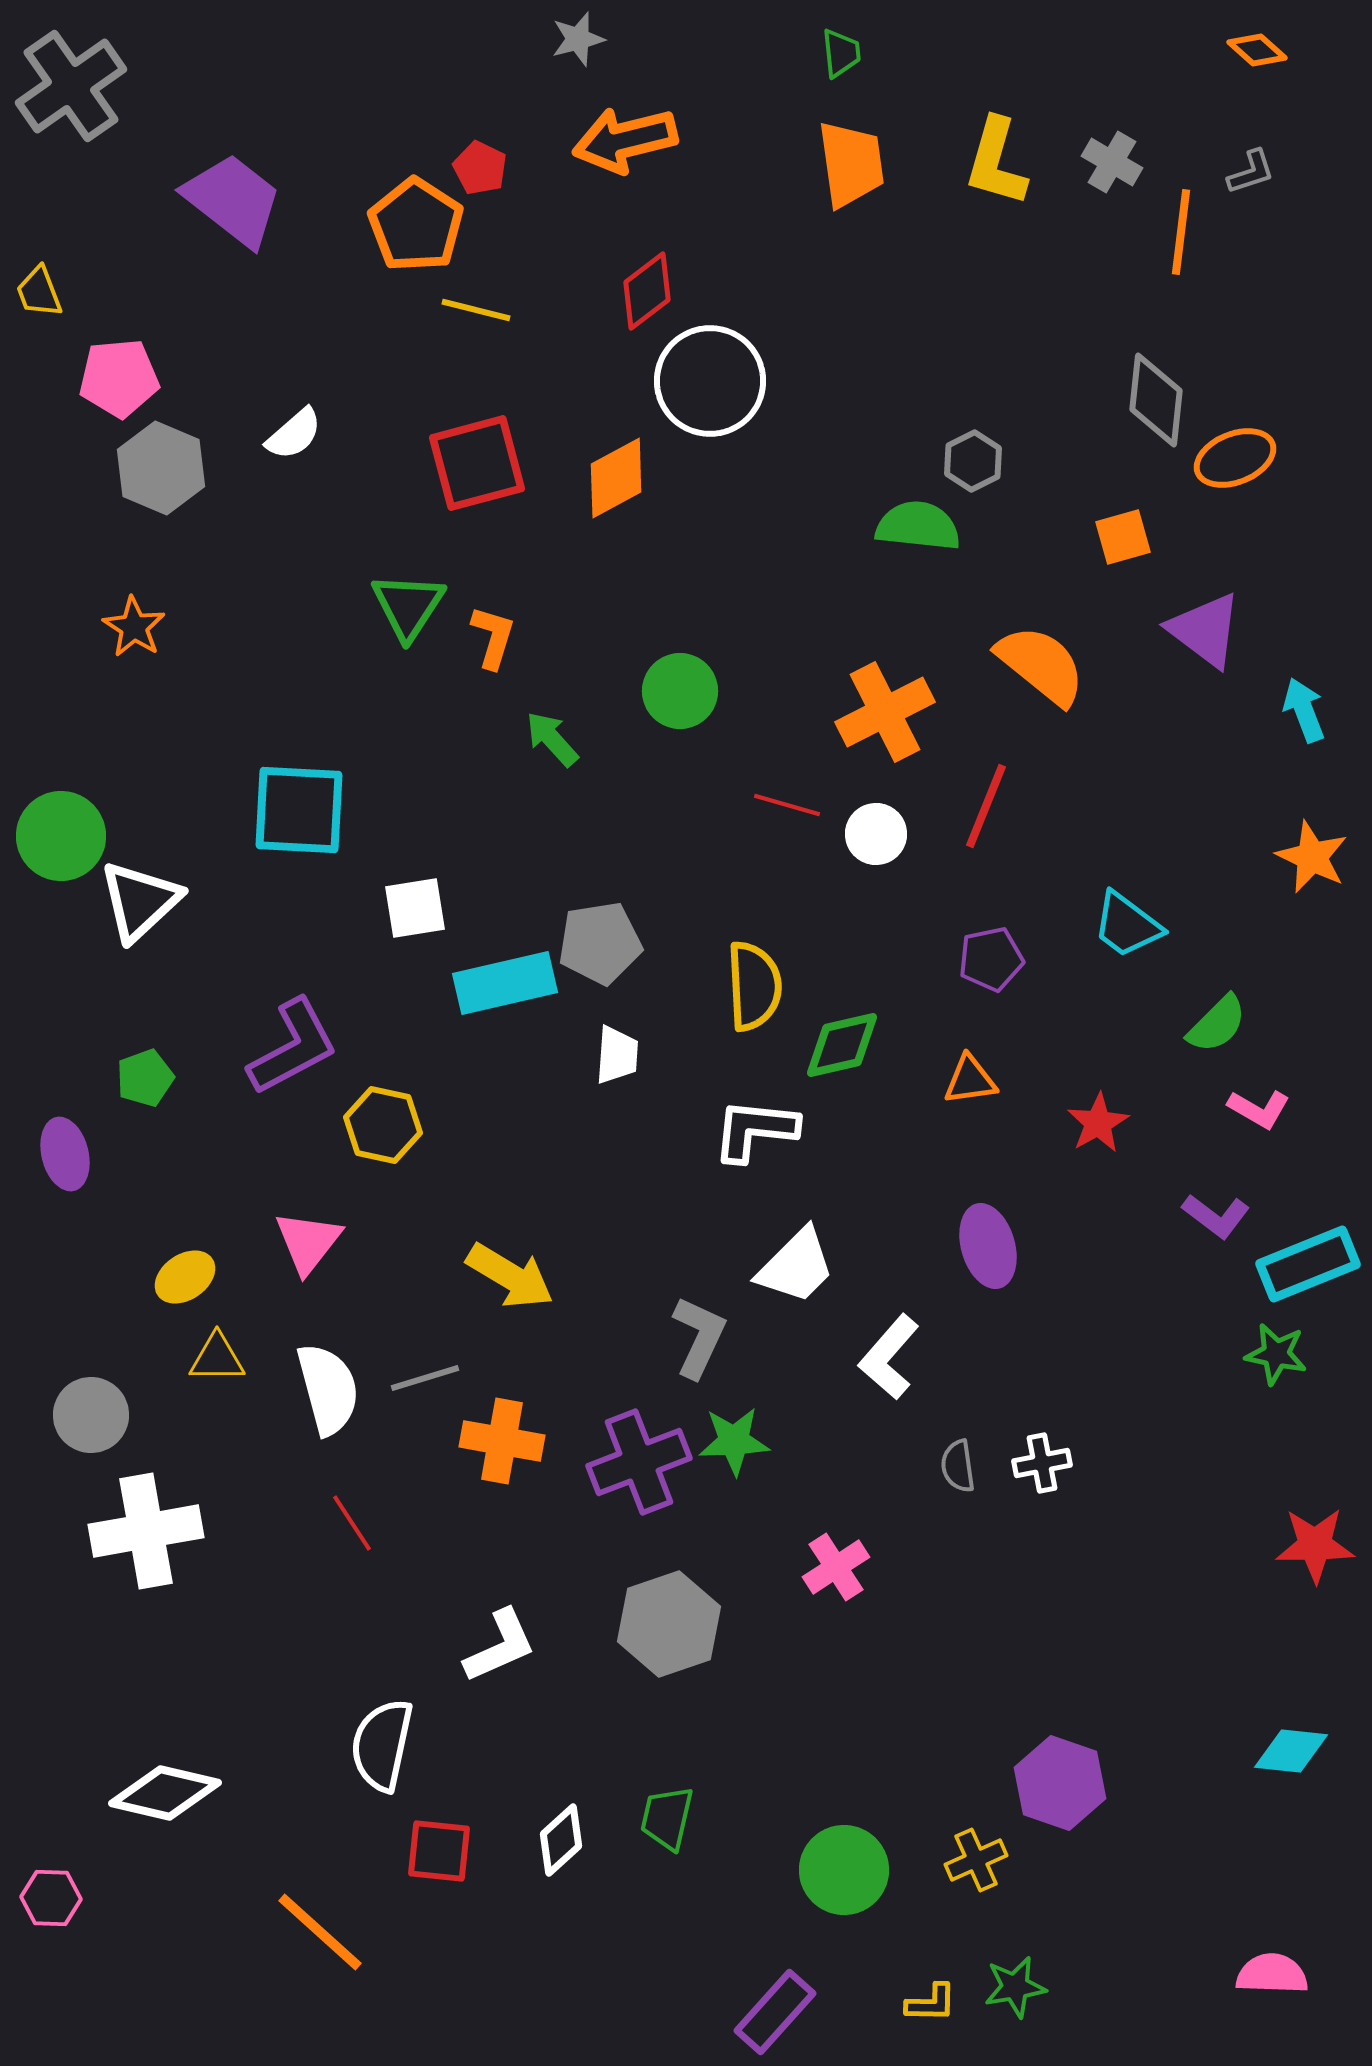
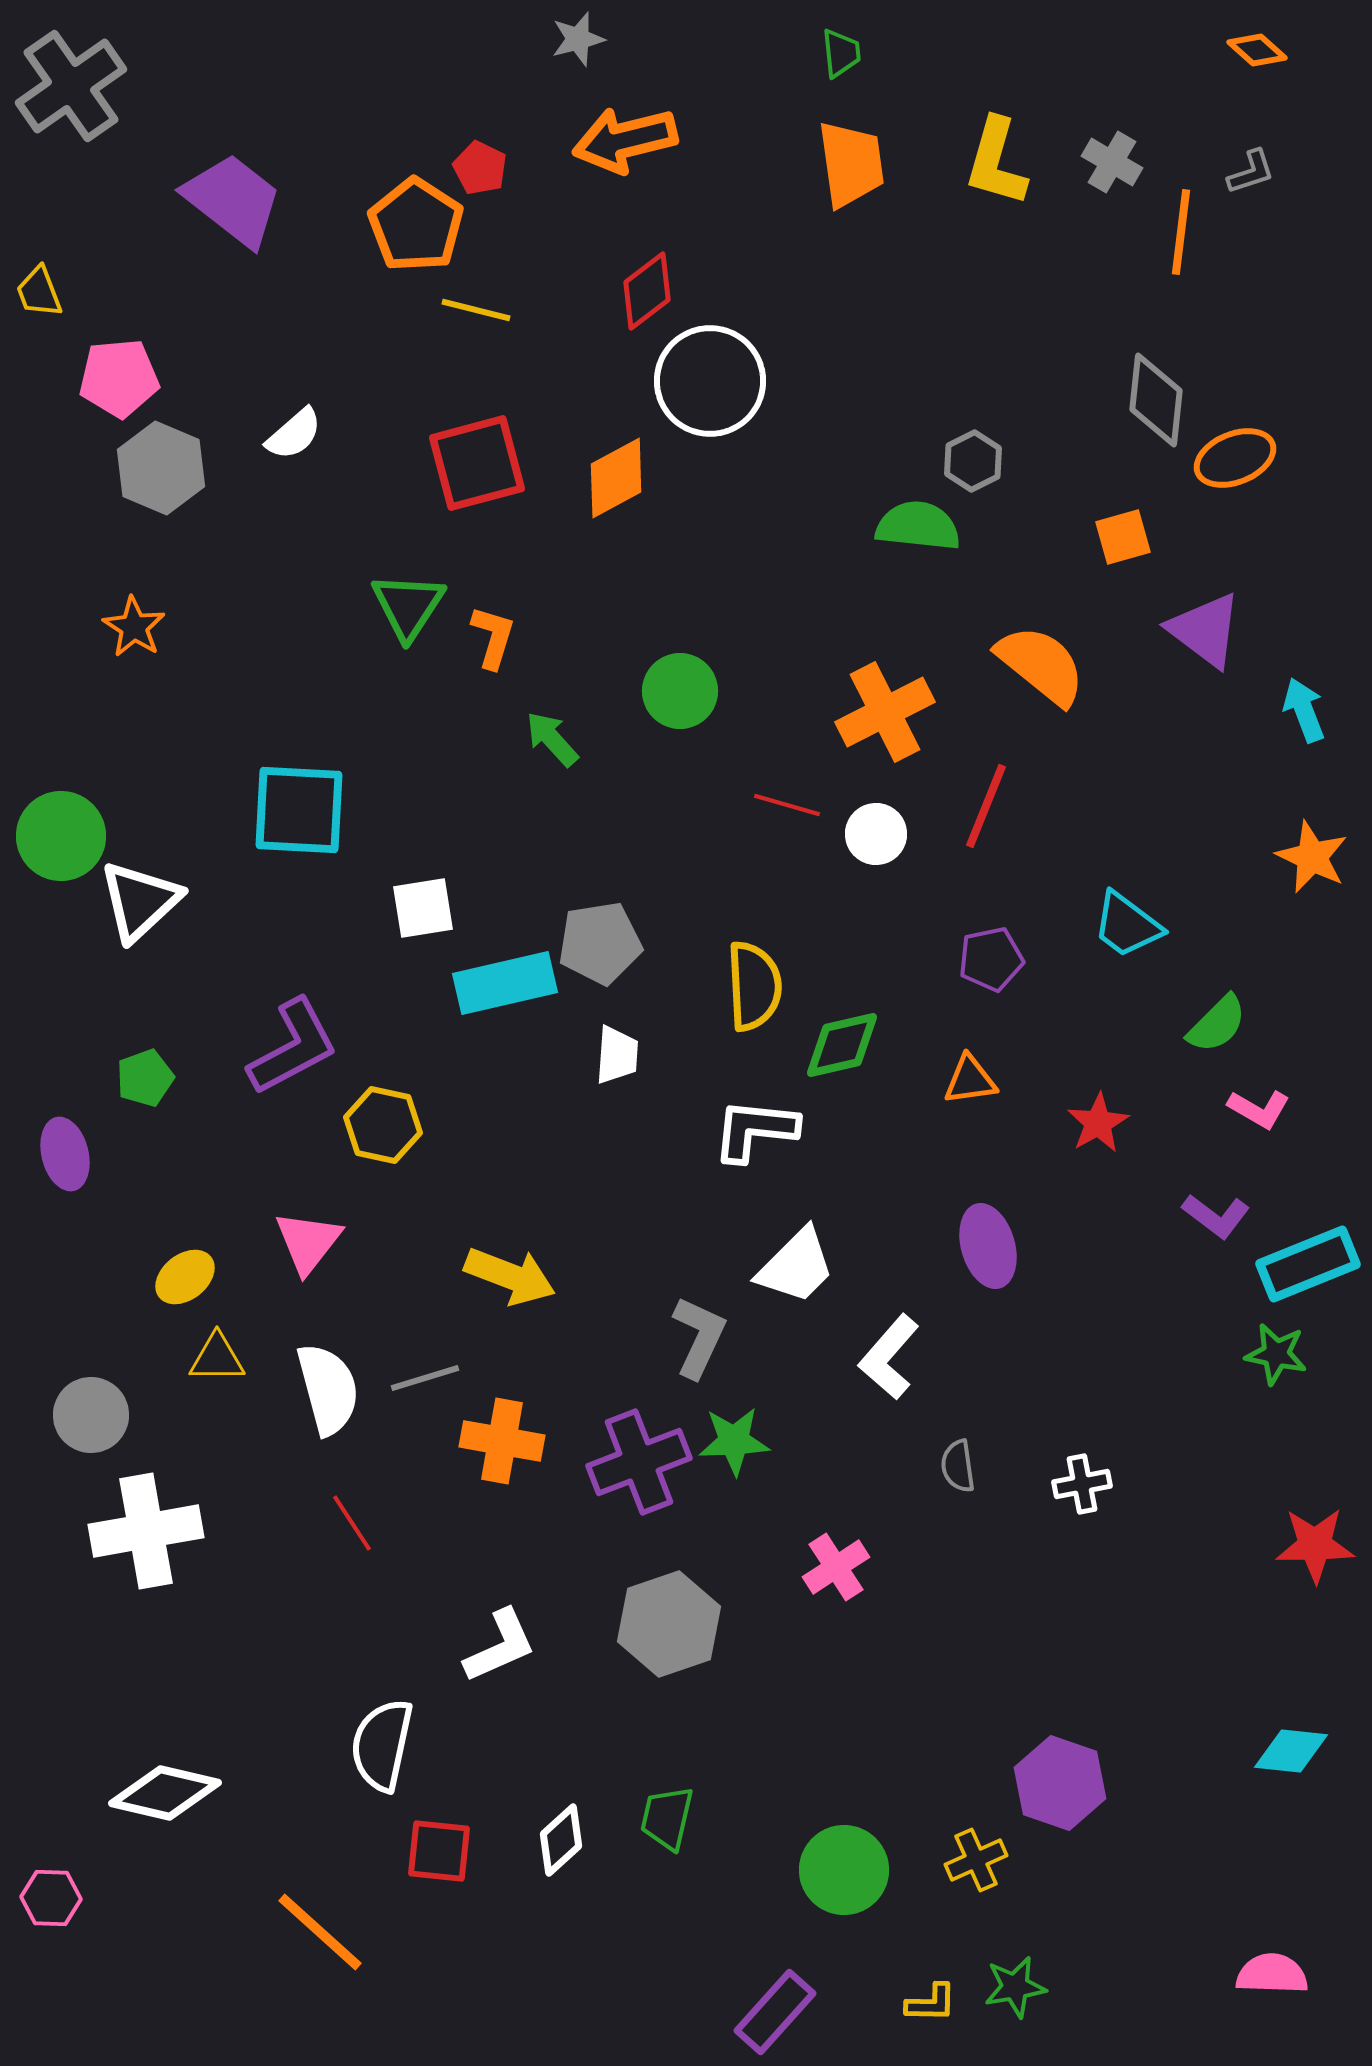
white square at (415, 908): moved 8 px right
yellow arrow at (510, 1276): rotated 10 degrees counterclockwise
yellow ellipse at (185, 1277): rotated 4 degrees counterclockwise
white cross at (1042, 1463): moved 40 px right, 21 px down
